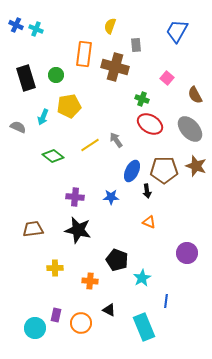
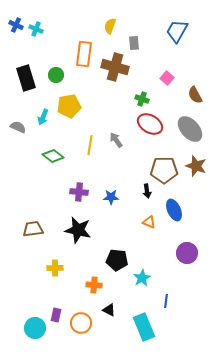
gray rectangle: moved 2 px left, 2 px up
yellow line: rotated 48 degrees counterclockwise
blue ellipse: moved 42 px right, 39 px down; rotated 50 degrees counterclockwise
purple cross: moved 4 px right, 5 px up
black pentagon: rotated 15 degrees counterclockwise
orange cross: moved 4 px right, 4 px down
